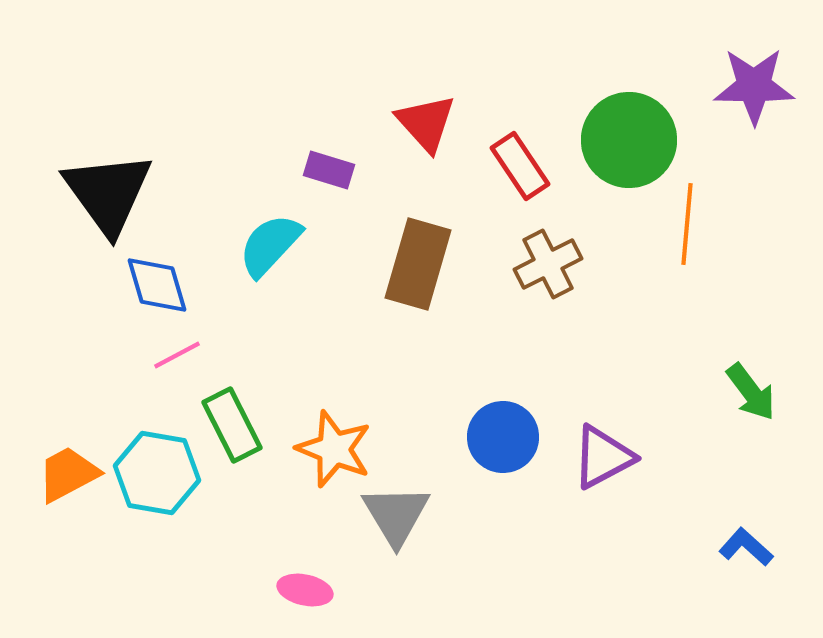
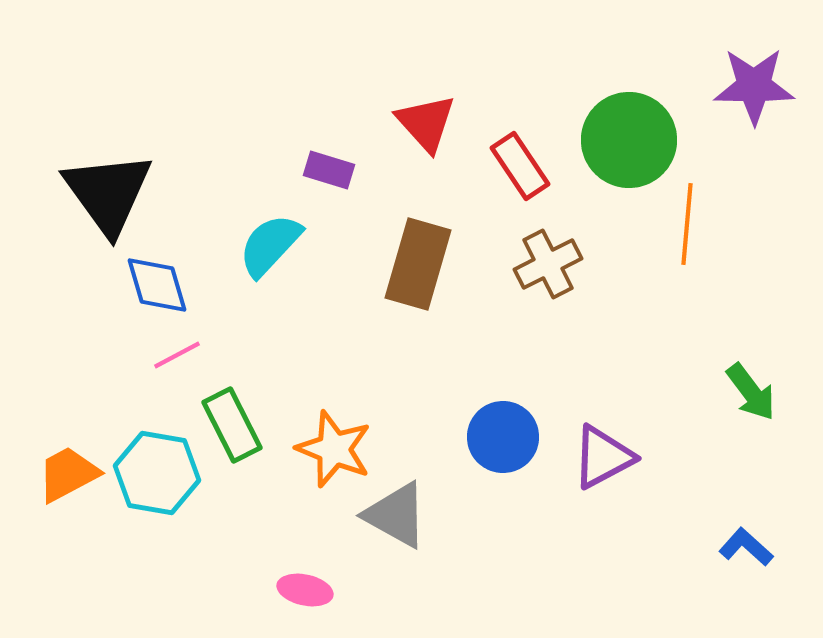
gray triangle: rotated 30 degrees counterclockwise
